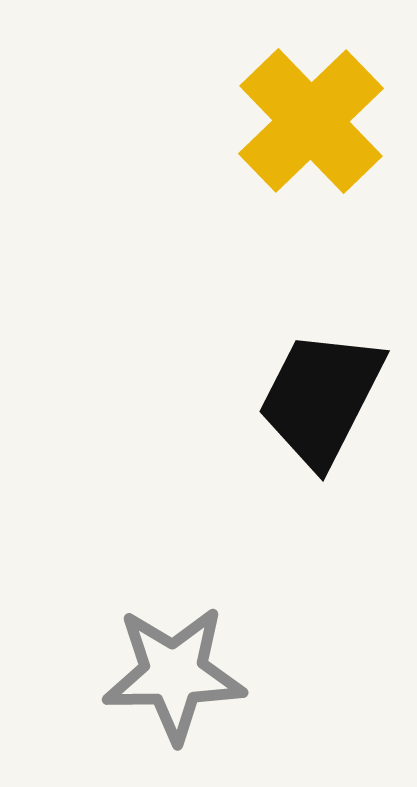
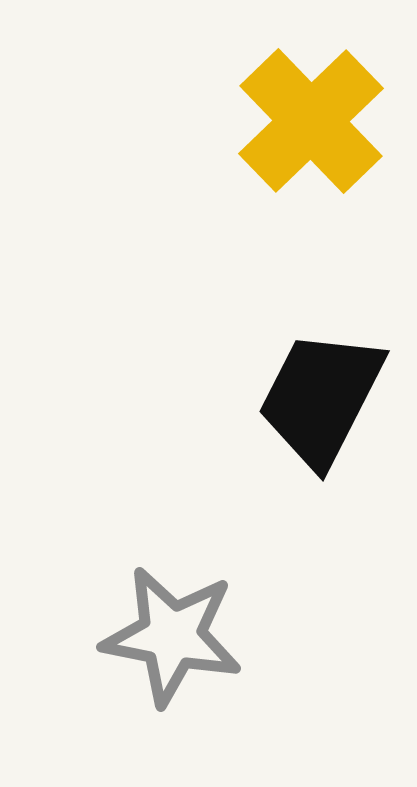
gray star: moved 2 px left, 38 px up; rotated 12 degrees clockwise
